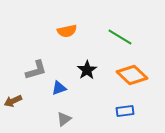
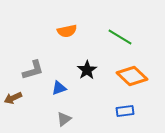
gray L-shape: moved 3 px left
orange diamond: moved 1 px down
brown arrow: moved 3 px up
